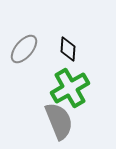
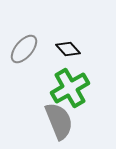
black diamond: rotated 45 degrees counterclockwise
